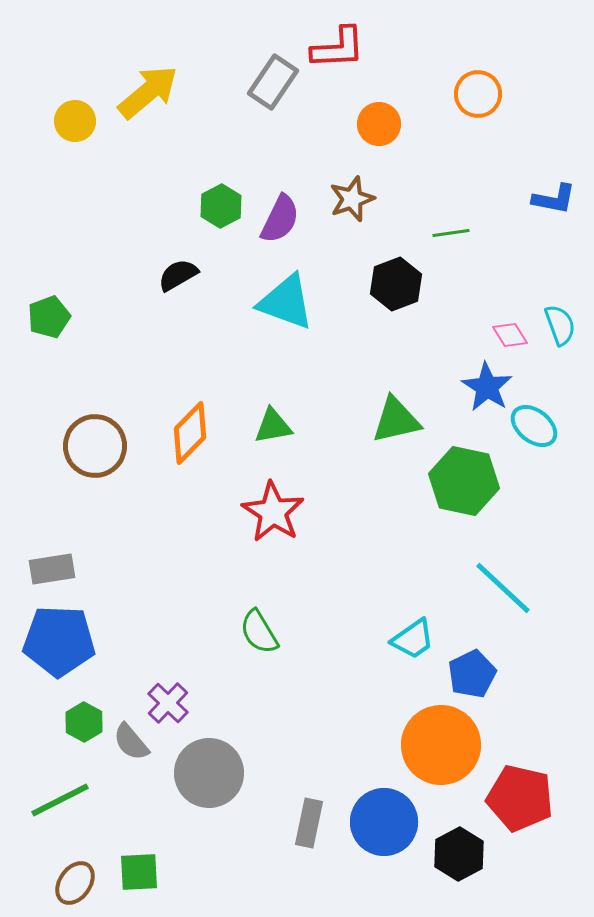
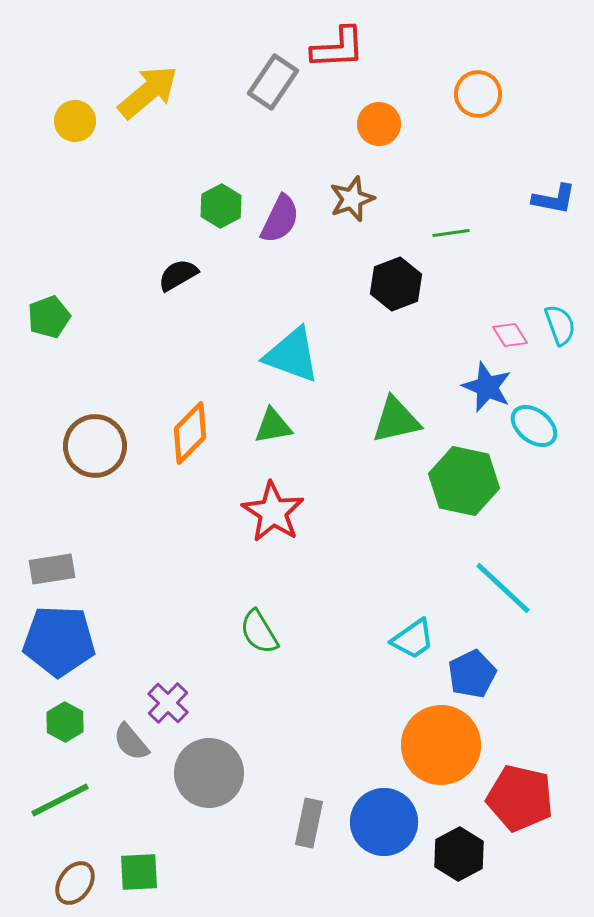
cyan triangle at (286, 302): moved 6 px right, 53 px down
blue star at (487, 387): rotated 9 degrees counterclockwise
green hexagon at (84, 722): moved 19 px left
